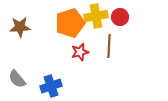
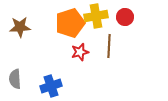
red circle: moved 5 px right
gray semicircle: moved 2 px left; rotated 36 degrees clockwise
